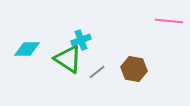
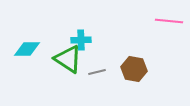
cyan cross: rotated 18 degrees clockwise
gray line: rotated 24 degrees clockwise
